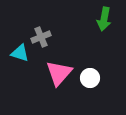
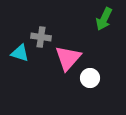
green arrow: rotated 15 degrees clockwise
gray cross: rotated 30 degrees clockwise
pink triangle: moved 9 px right, 15 px up
